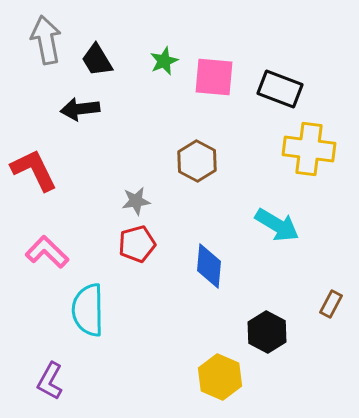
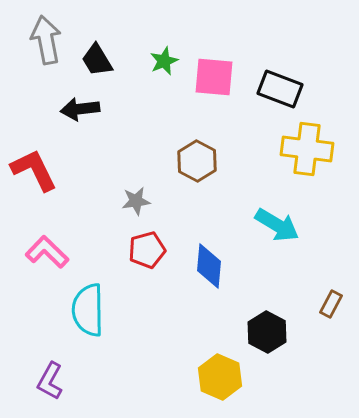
yellow cross: moved 2 px left
red pentagon: moved 10 px right, 6 px down
